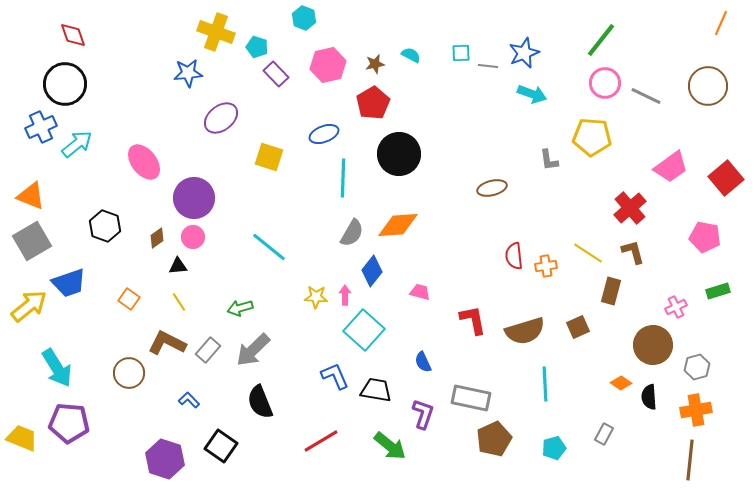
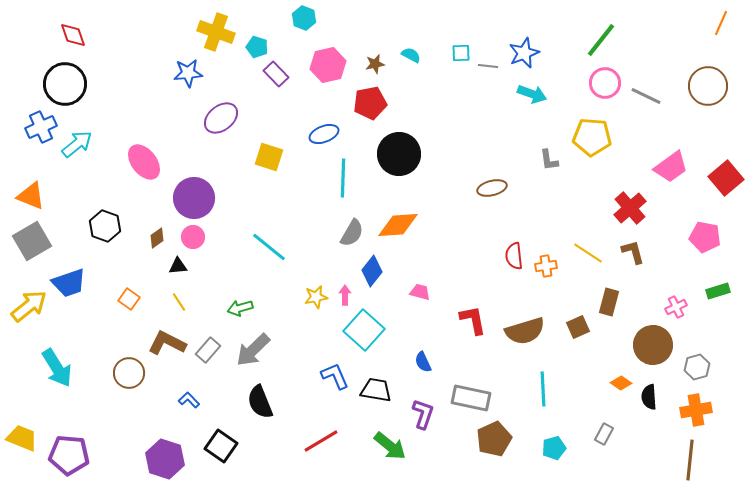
red pentagon at (373, 103): moved 3 px left; rotated 20 degrees clockwise
brown rectangle at (611, 291): moved 2 px left, 11 px down
yellow star at (316, 297): rotated 15 degrees counterclockwise
cyan line at (545, 384): moved 2 px left, 5 px down
purple pentagon at (69, 423): moved 32 px down
